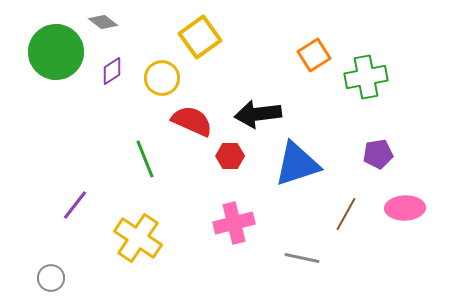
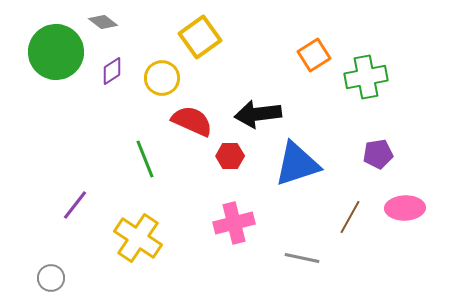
brown line: moved 4 px right, 3 px down
